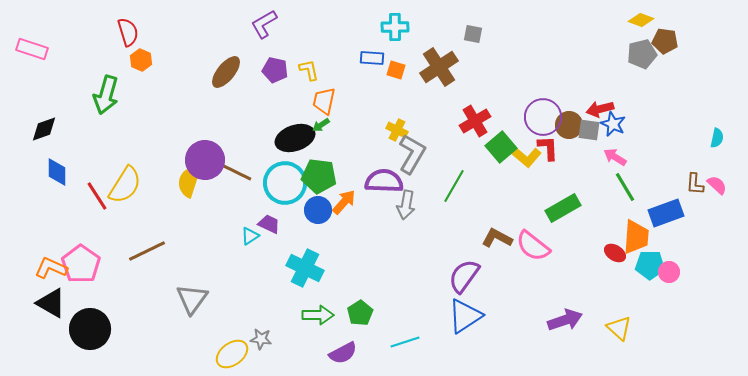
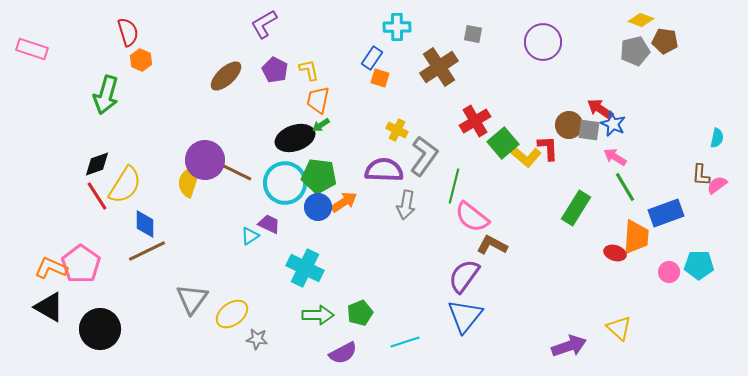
cyan cross at (395, 27): moved 2 px right
gray pentagon at (642, 54): moved 7 px left, 3 px up
blue rectangle at (372, 58): rotated 60 degrees counterclockwise
purple pentagon at (275, 70): rotated 15 degrees clockwise
orange square at (396, 70): moved 16 px left, 8 px down
brown ellipse at (226, 72): moved 4 px down; rotated 8 degrees clockwise
orange trapezoid at (324, 101): moved 6 px left, 1 px up
red arrow at (600, 109): rotated 48 degrees clockwise
purple circle at (543, 117): moved 75 px up
black diamond at (44, 129): moved 53 px right, 35 px down
green square at (501, 147): moved 2 px right, 4 px up
gray L-shape at (412, 154): moved 12 px right, 2 px down; rotated 6 degrees clockwise
blue diamond at (57, 172): moved 88 px right, 52 px down
purple semicircle at (384, 181): moved 11 px up
brown L-shape at (695, 184): moved 6 px right, 9 px up
pink semicircle at (717, 185): rotated 80 degrees counterclockwise
green line at (454, 186): rotated 16 degrees counterclockwise
orange arrow at (344, 202): rotated 16 degrees clockwise
green rectangle at (563, 208): moved 13 px right; rotated 28 degrees counterclockwise
blue circle at (318, 210): moved 3 px up
brown L-shape at (497, 238): moved 5 px left, 7 px down
pink semicircle at (533, 246): moved 61 px left, 29 px up
red ellipse at (615, 253): rotated 15 degrees counterclockwise
cyan pentagon at (650, 265): moved 49 px right
black triangle at (51, 303): moved 2 px left, 4 px down
green pentagon at (360, 313): rotated 10 degrees clockwise
blue triangle at (465, 316): rotated 18 degrees counterclockwise
purple arrow at (565, 320): moved 4 px right, 26 px down
black circle at (90, 329): moved 10 px right
gray star at (261, 339): moved 4 px left
yellow ellipse at (232, 354): moved 40 px up
